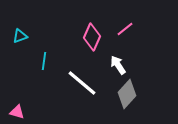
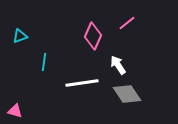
pink line: moved 2 px right, 6 px up
pink diamond: moved 1 px right, 1 px up
cyan line: moved 1 px down
white line: rotated 48 degrees counterclockwise
gray diamond: rotated 76 degrees counterclockwise
pink triangle: moved 2 px left, 1 px up
